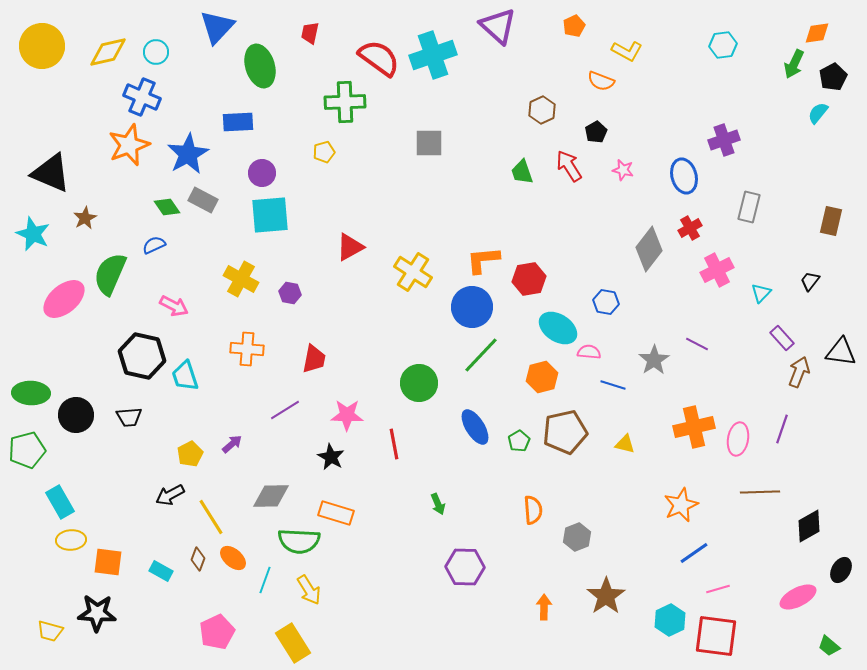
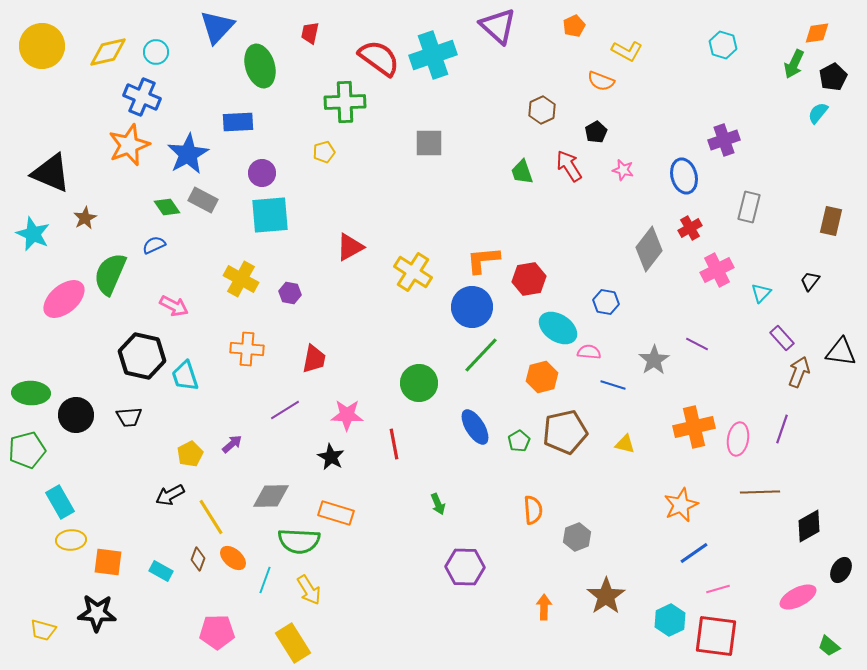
cyan hexagon at (723, 45): rotated 24 degrees clockwise
yellow trapezoid at (50, 631): moved 7 px left, 1 px up
pink pentagon at (217, 632): rotated 24 degrees clockwise
